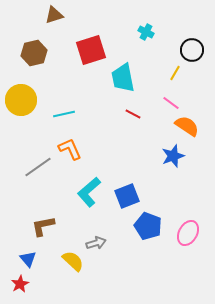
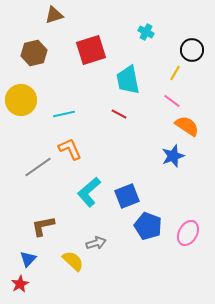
cyan trapezoid: moved 5 px right, 2 px down
pink line: moved 1 px right, 2 px up
red line: moved 14 px left
blue triangle: rotated 24 degrees clockwise
